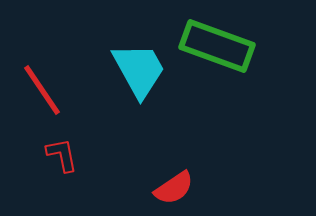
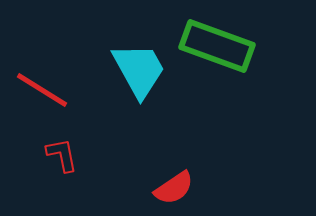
red line: rotated 24 degrees counterclockwise
